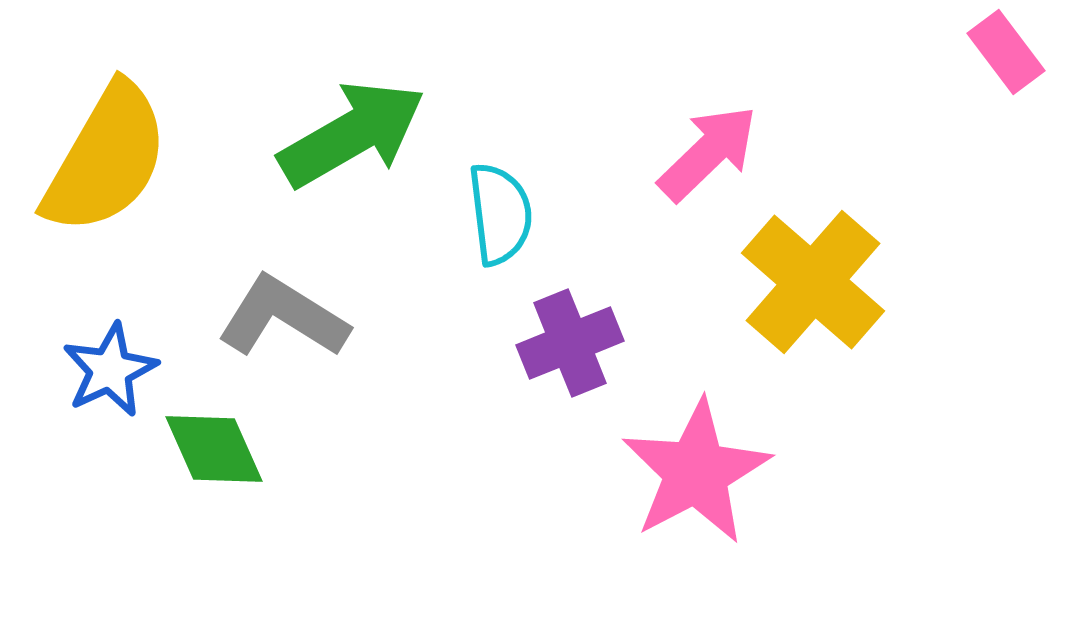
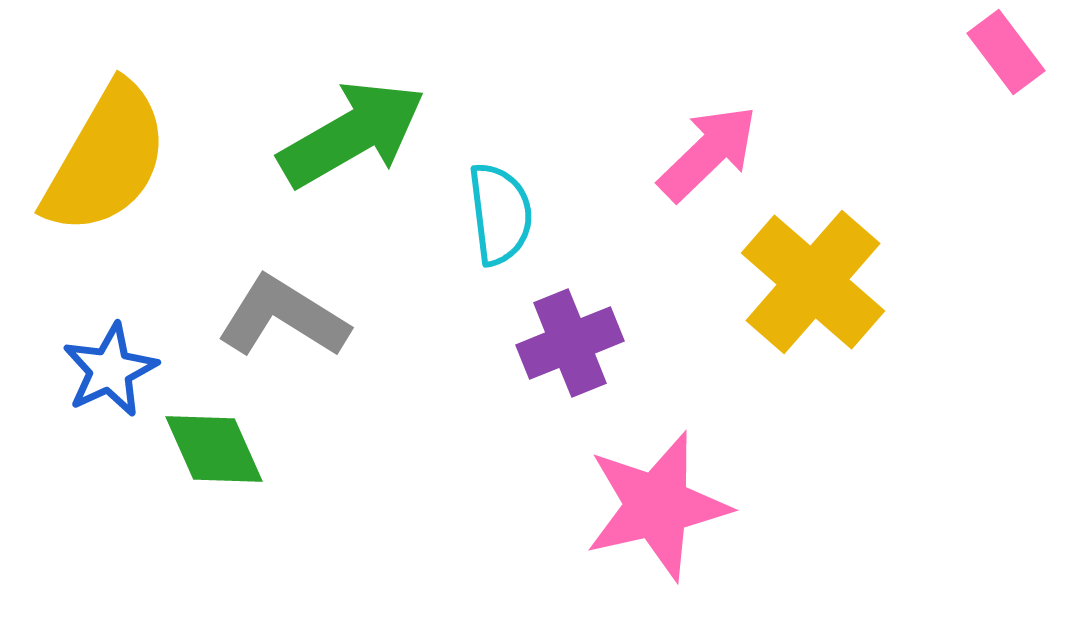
pink star: moved 39 px left, 34 px down; rotated 15 degrees clockwise
